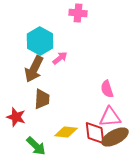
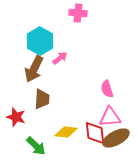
brown ellipse: moved 1 px right, 1 px down
